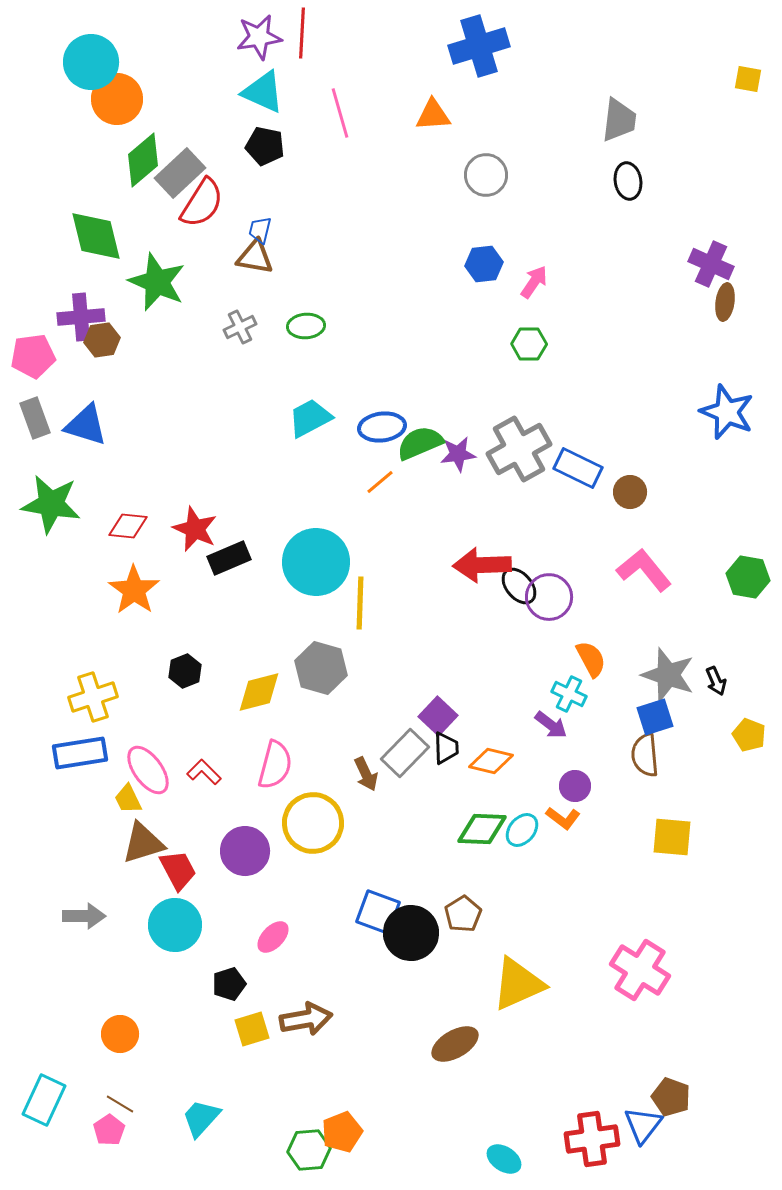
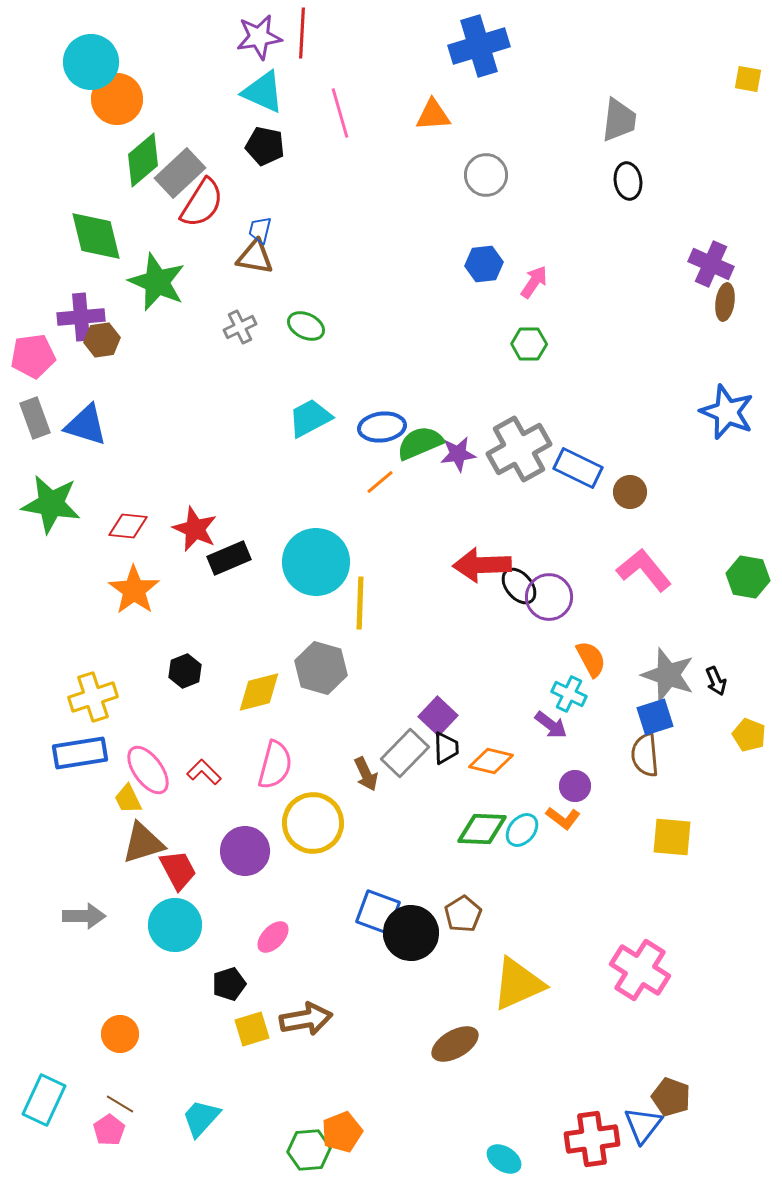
green ellipse at (306, 326): rotated 30 degrees clockwise
